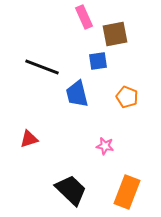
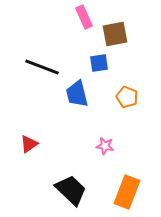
blue square: moved 1 px right, 2 px down
red triangle: moved 5 px down; rotated 18 degrees counterclockwise
